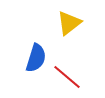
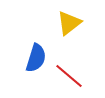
red line: moved 2 px right, 1 px up
